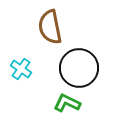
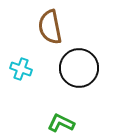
cyan cross: rotated 15 degrees counterclockwise
green L-shape: moved 6 px left, 20 px down
